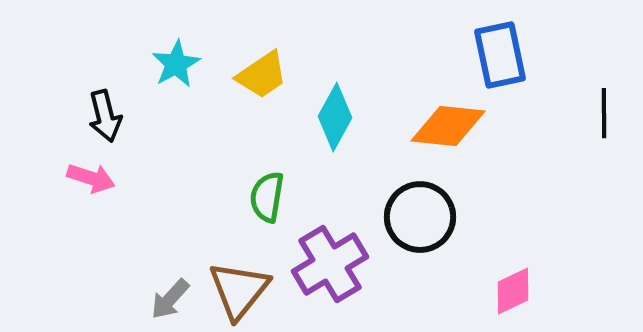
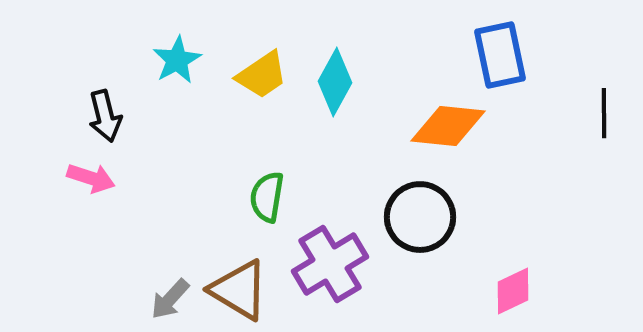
cyan star: moved 1 px right, 4 px up
cyan diamond: moved 35 px up
brown triangle: rotated 38 degrees counterclockwise
